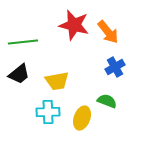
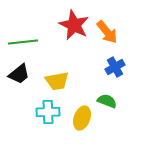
red star: rotated 12 degrees clockwise
orange arrow: moved 1 px left
